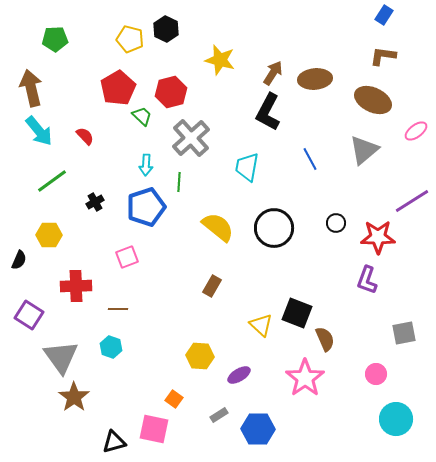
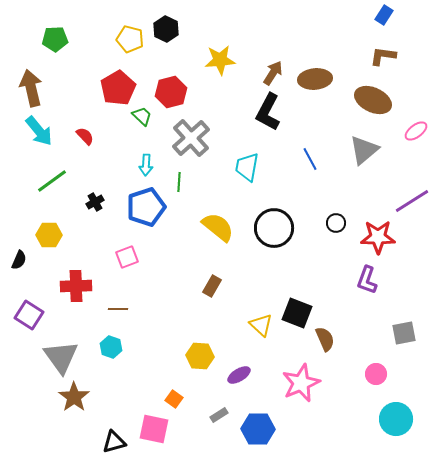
yellow star at (220, 60): rotated 20 degrees counterclockwise
pink star at (305, 378): moved 4 px left, 5 px down; rotated 12 degrees clockwise
